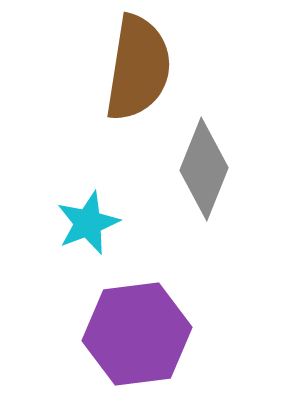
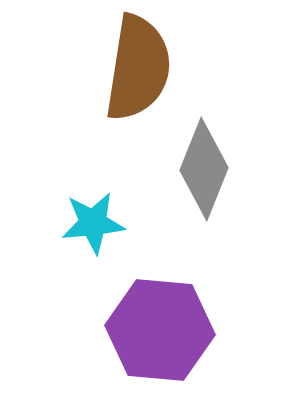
cyan star: moved 5 px right; rotated 16 degrees clockwise
purple hexagon: moved 23 px right, 4 px up; rotated 12 degrees clockwise
